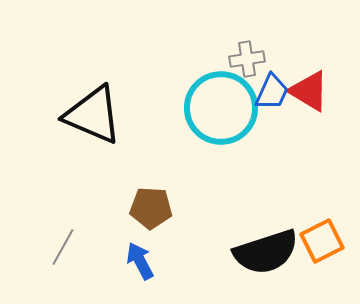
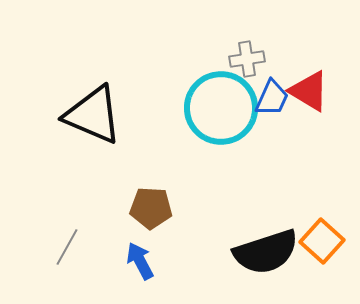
blue trapezoid: moved 6 px down
orange square: rotated 21 degrees counterclockwise
gray line: moved 4 px right
